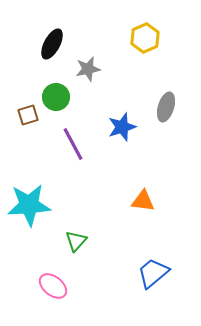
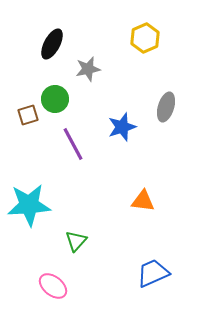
green circle: moved 1 px left, 2 px down
blue trapezoid: rotated 16 degrees clockwise
